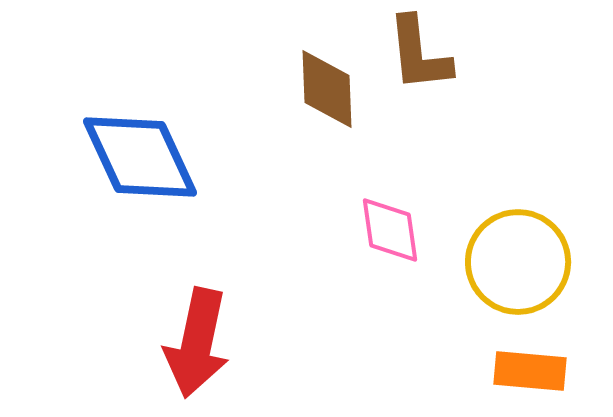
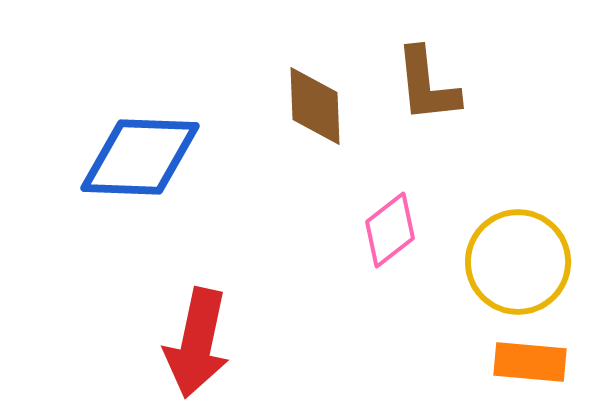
brown L-shape: moved 8 px right, 31 px down
brown diamond: moved 12 px left, 17 px down
blue diamond: rotated 63 degrees counterclockwise
pink diamond: rotated 60 degrees clockwise
orange rectangle: moved 9 px up
